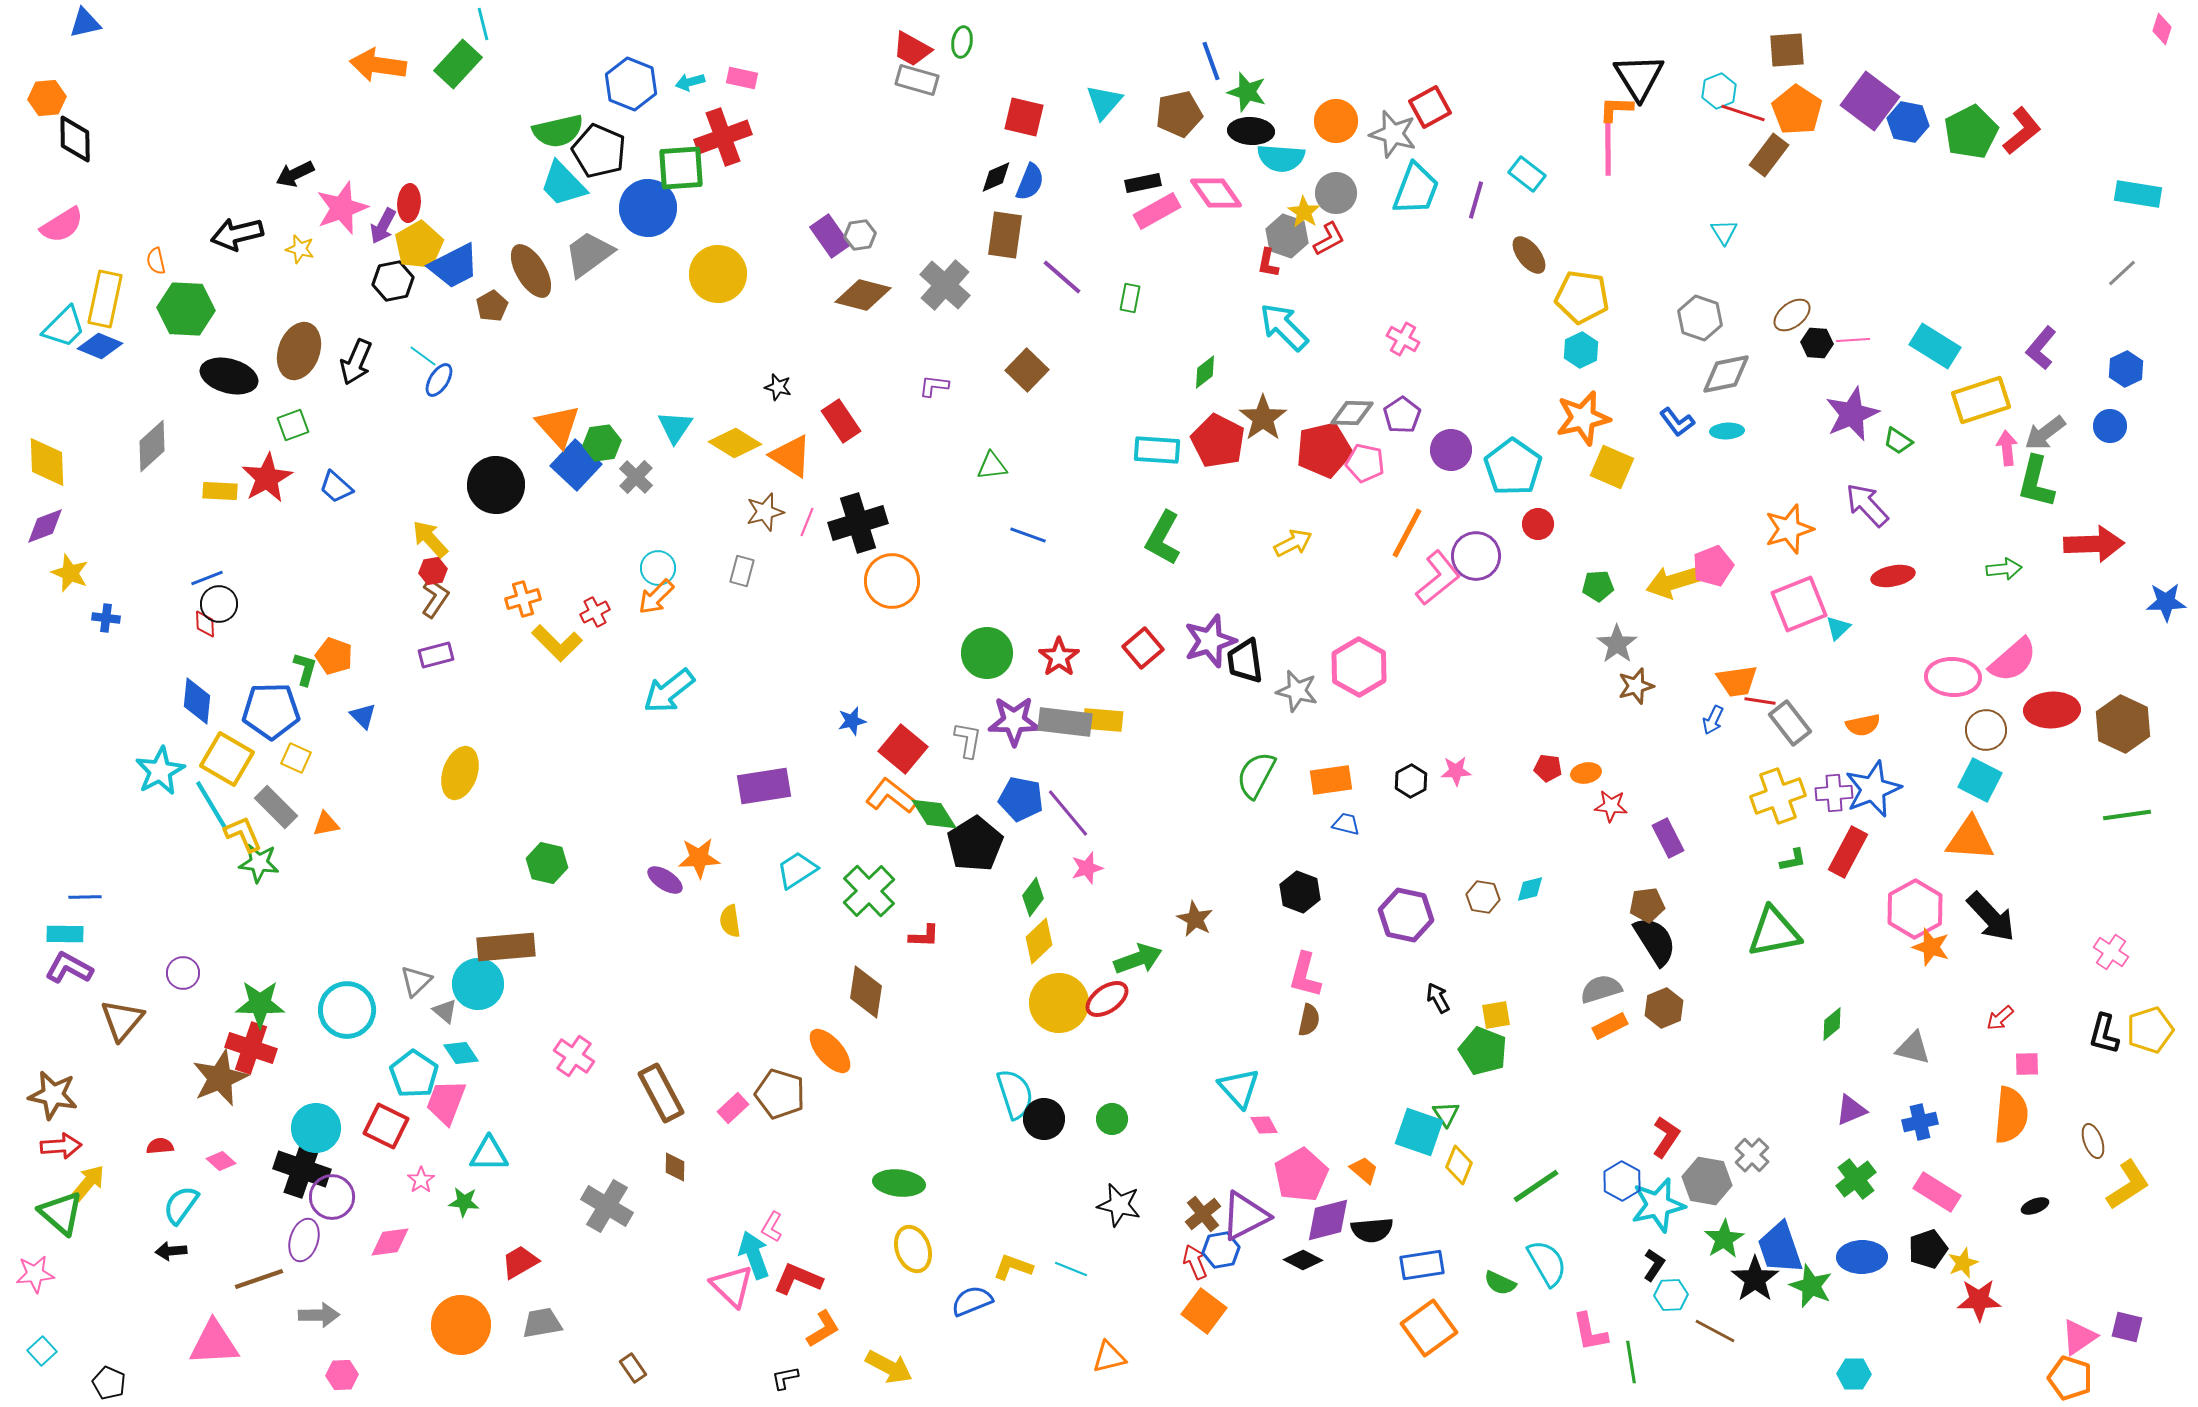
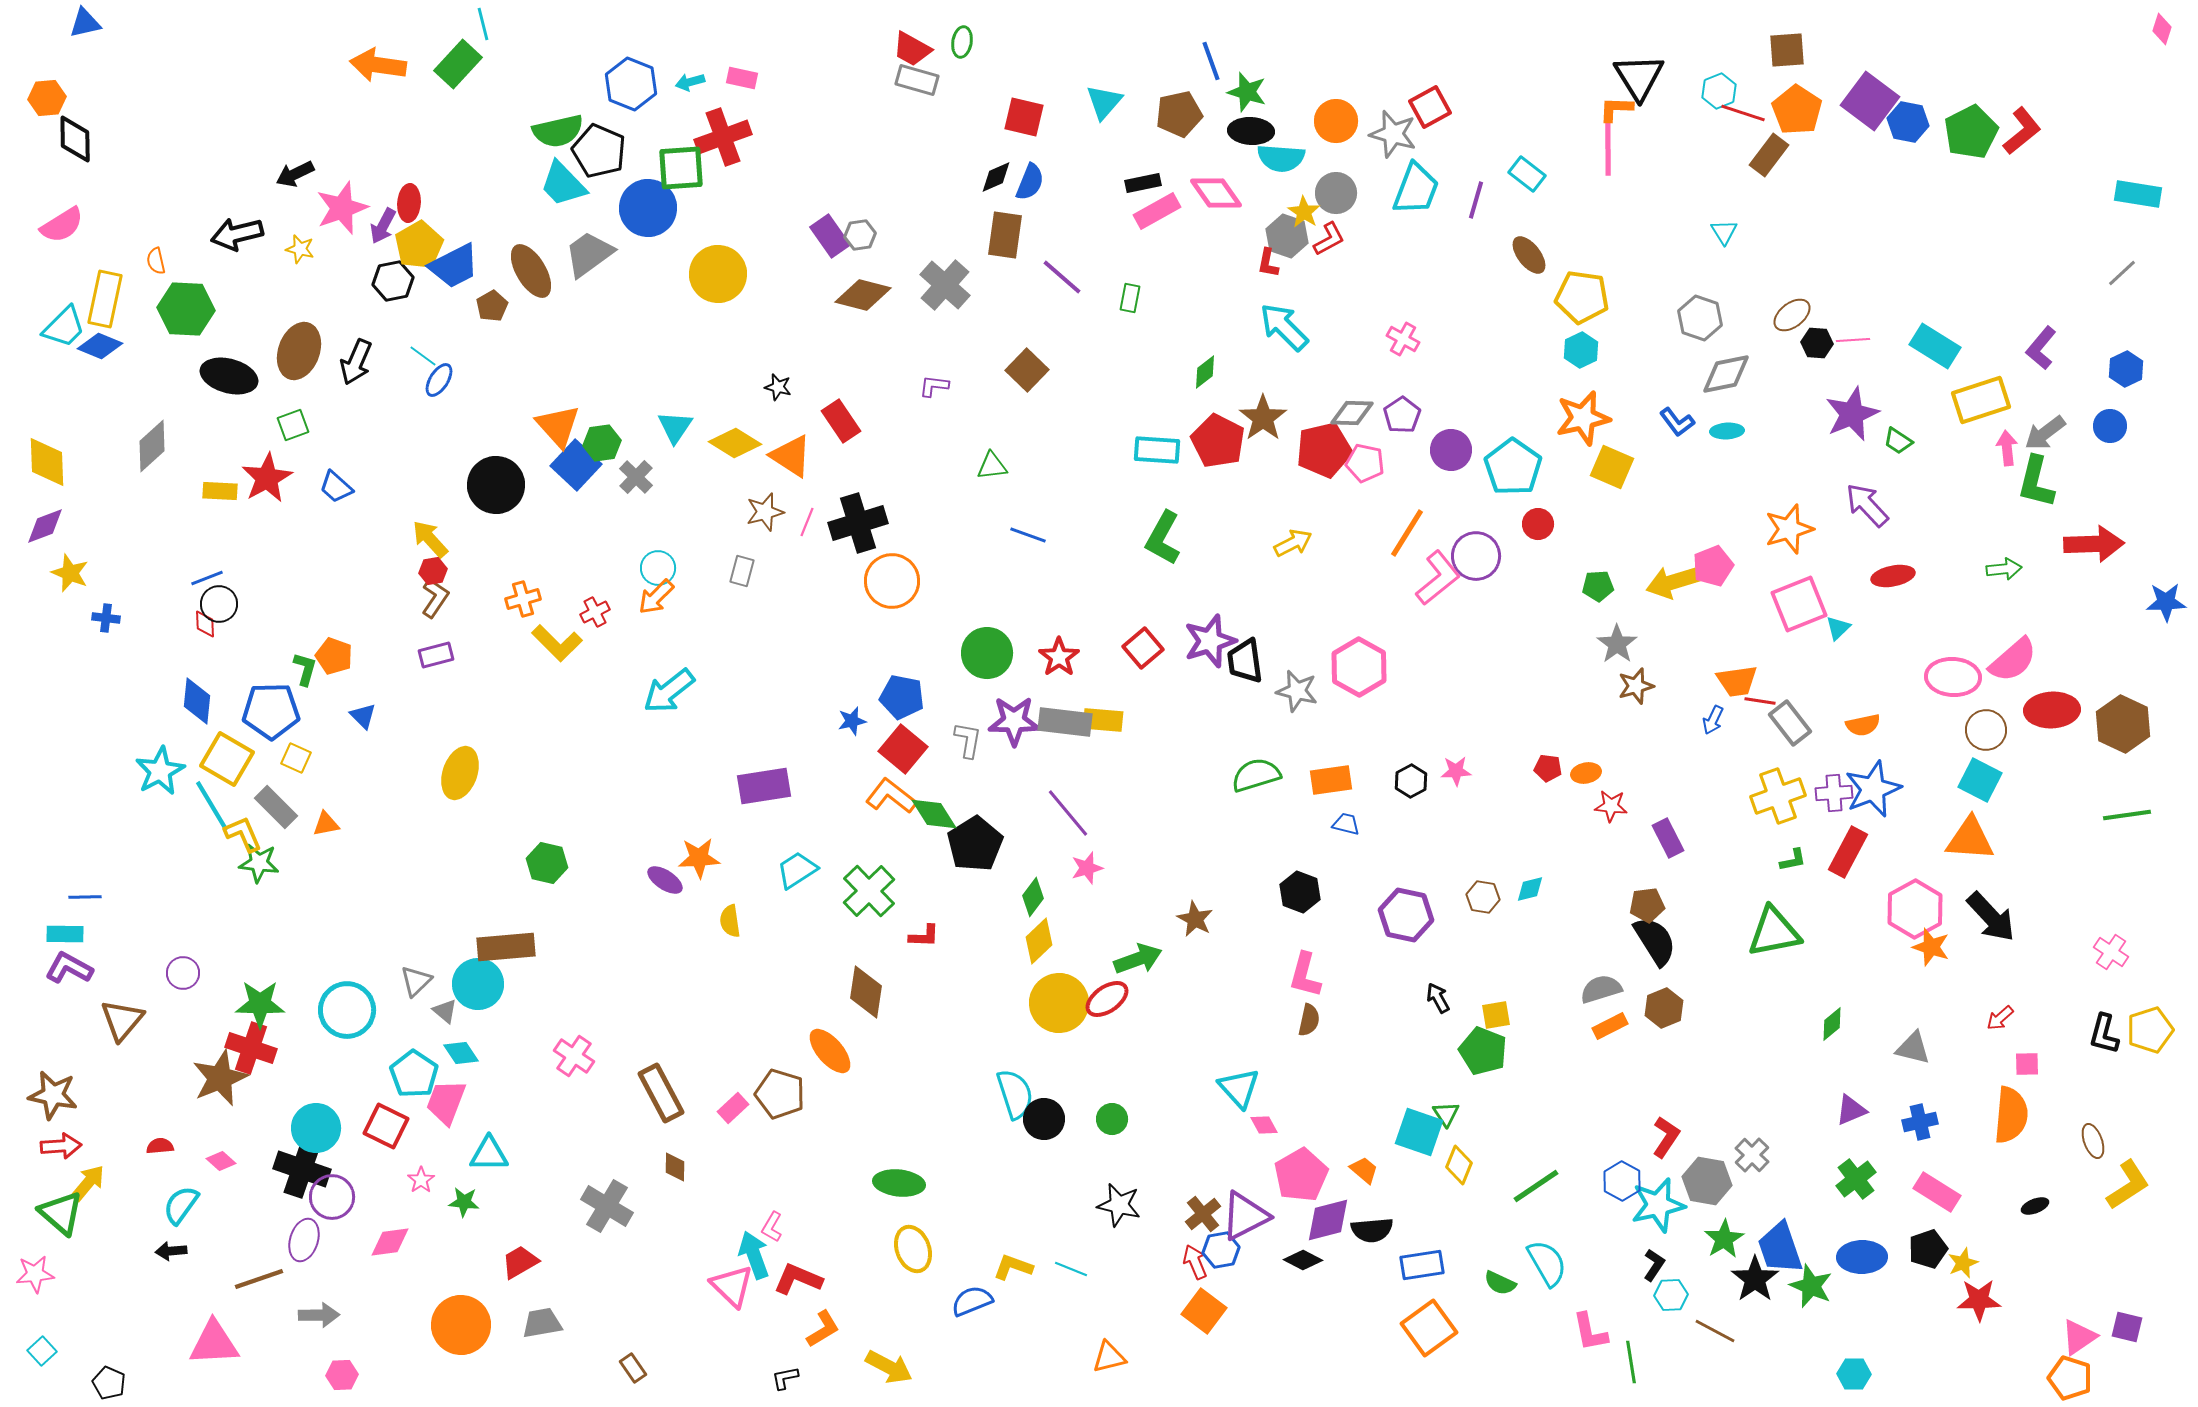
orange line at (1407, 533): rotated 4 degrees clockwise
green semicircle at (1256, 775): rotated 45 degrees clockwise
blue pentagon at (1021, 799): moved 119 px left, 102 px up
